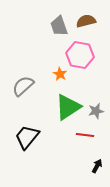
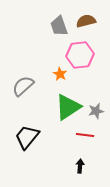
pink hexagon: rotated 16 degrees counterclockwise
black arrow: moved 17 px left; rotated 24 degrees counterclockwise
